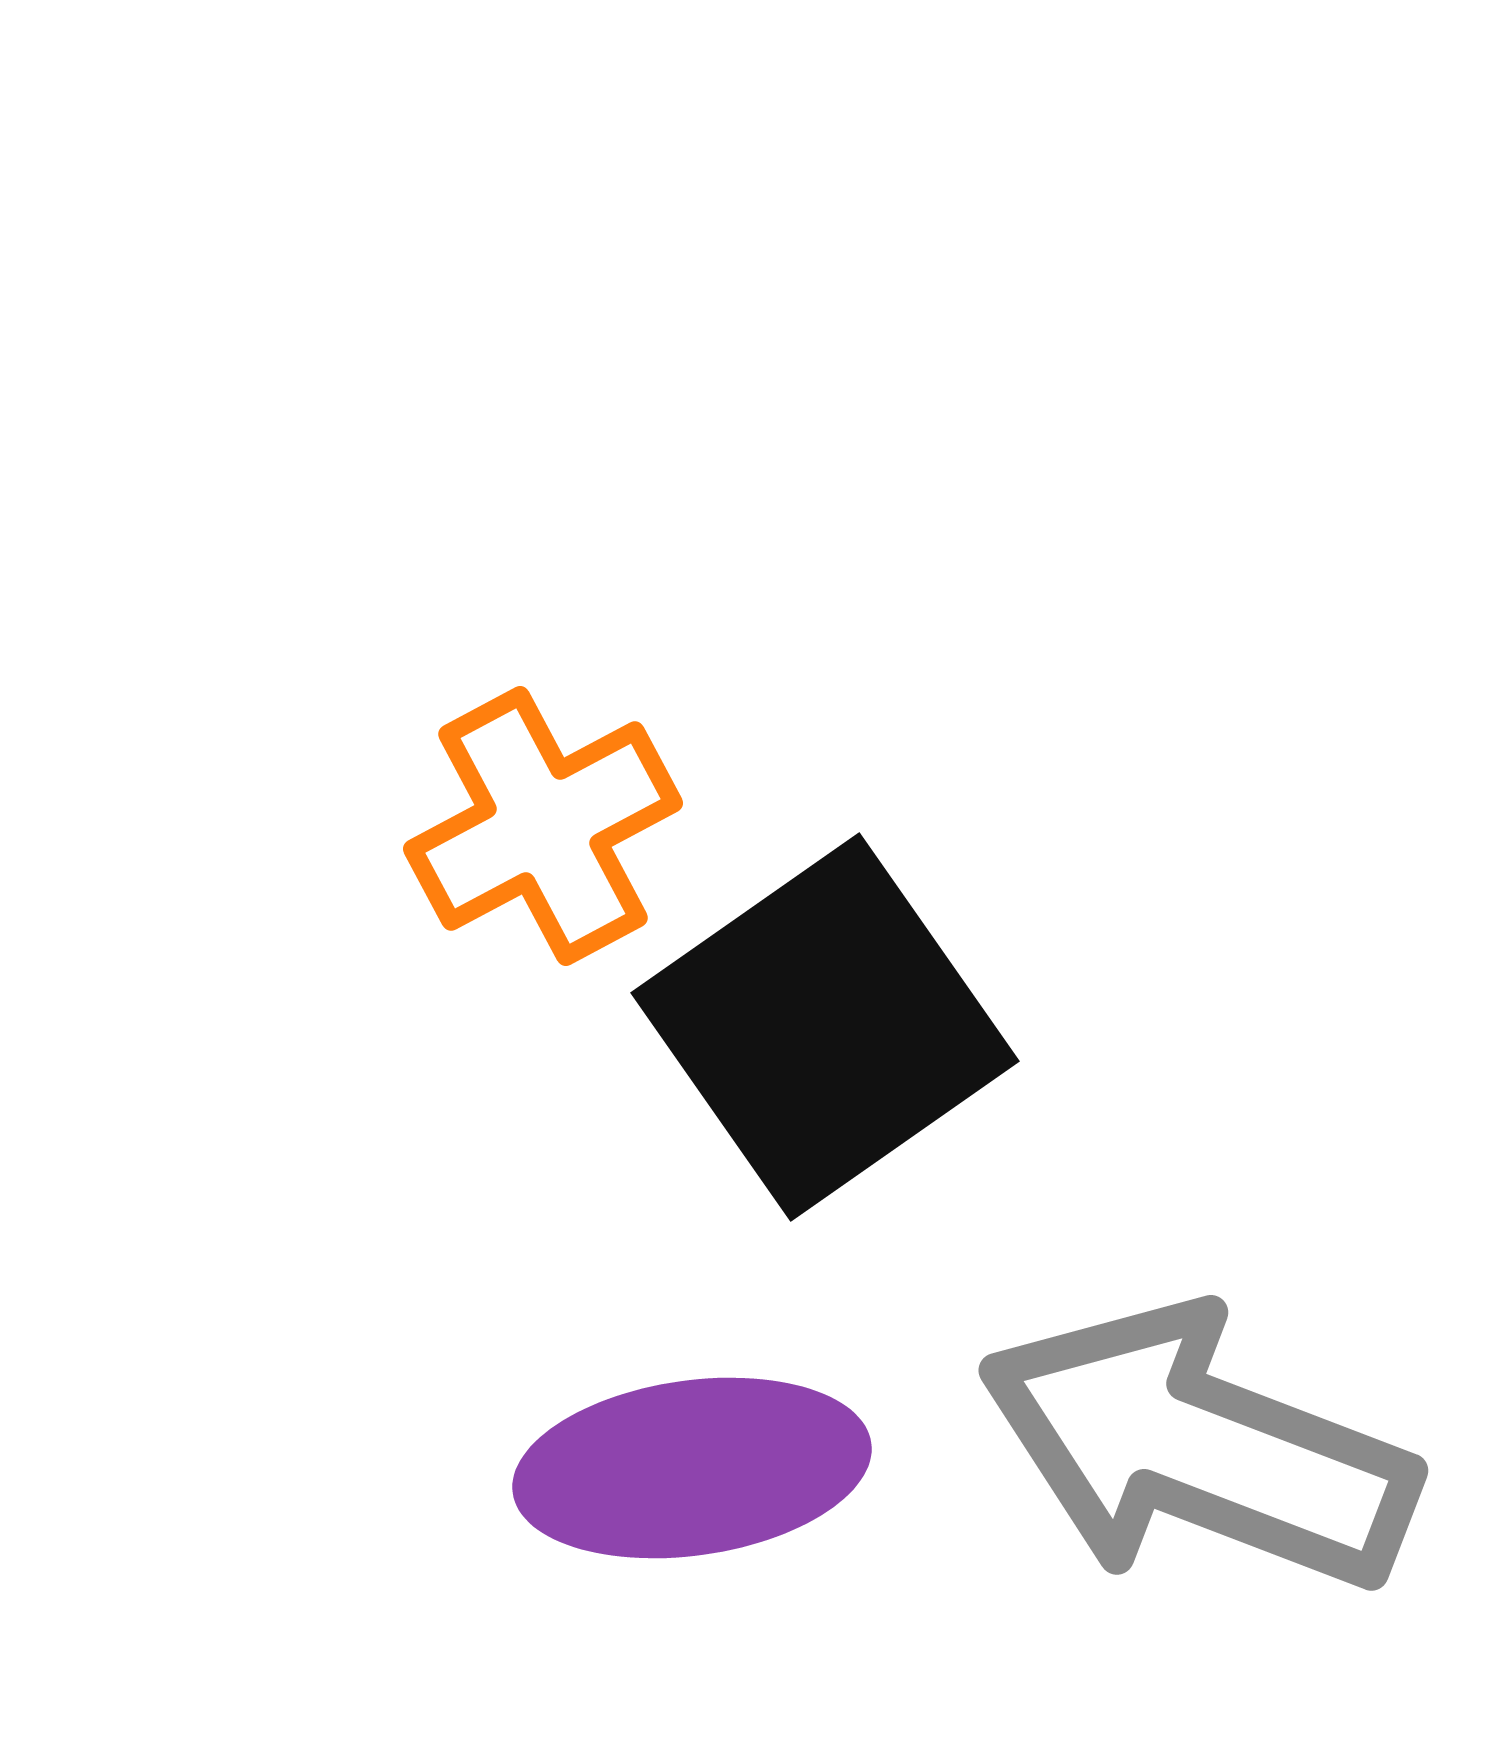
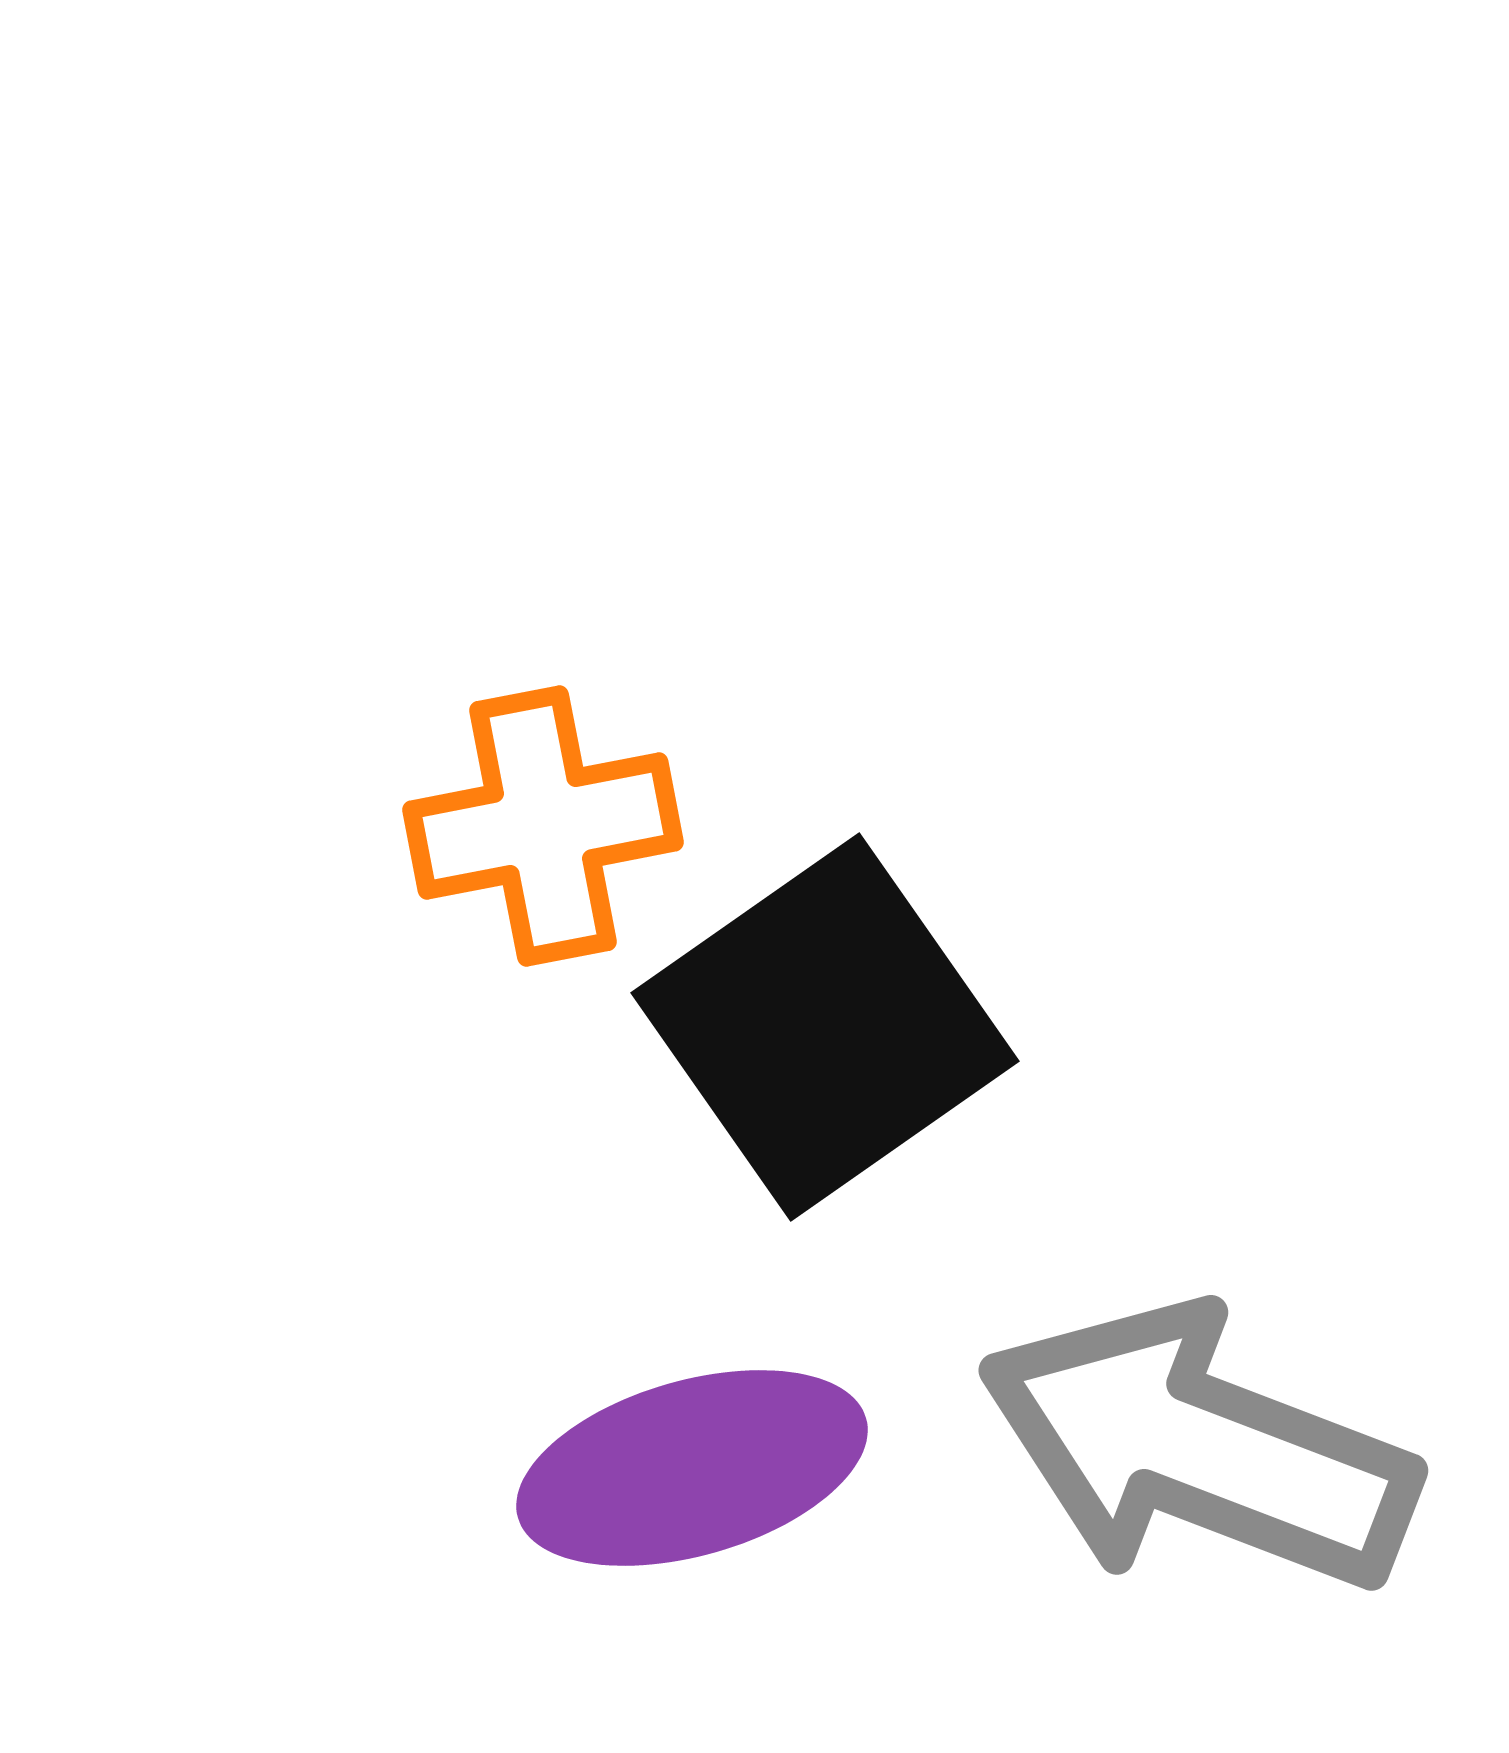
orange cross: rotated 17 degrees clockwise
purple ellipse: rotated 8 degrees counterclockwise
